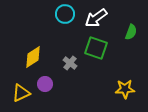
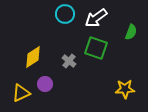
gray cross: moved 1 px left, 2 px up
